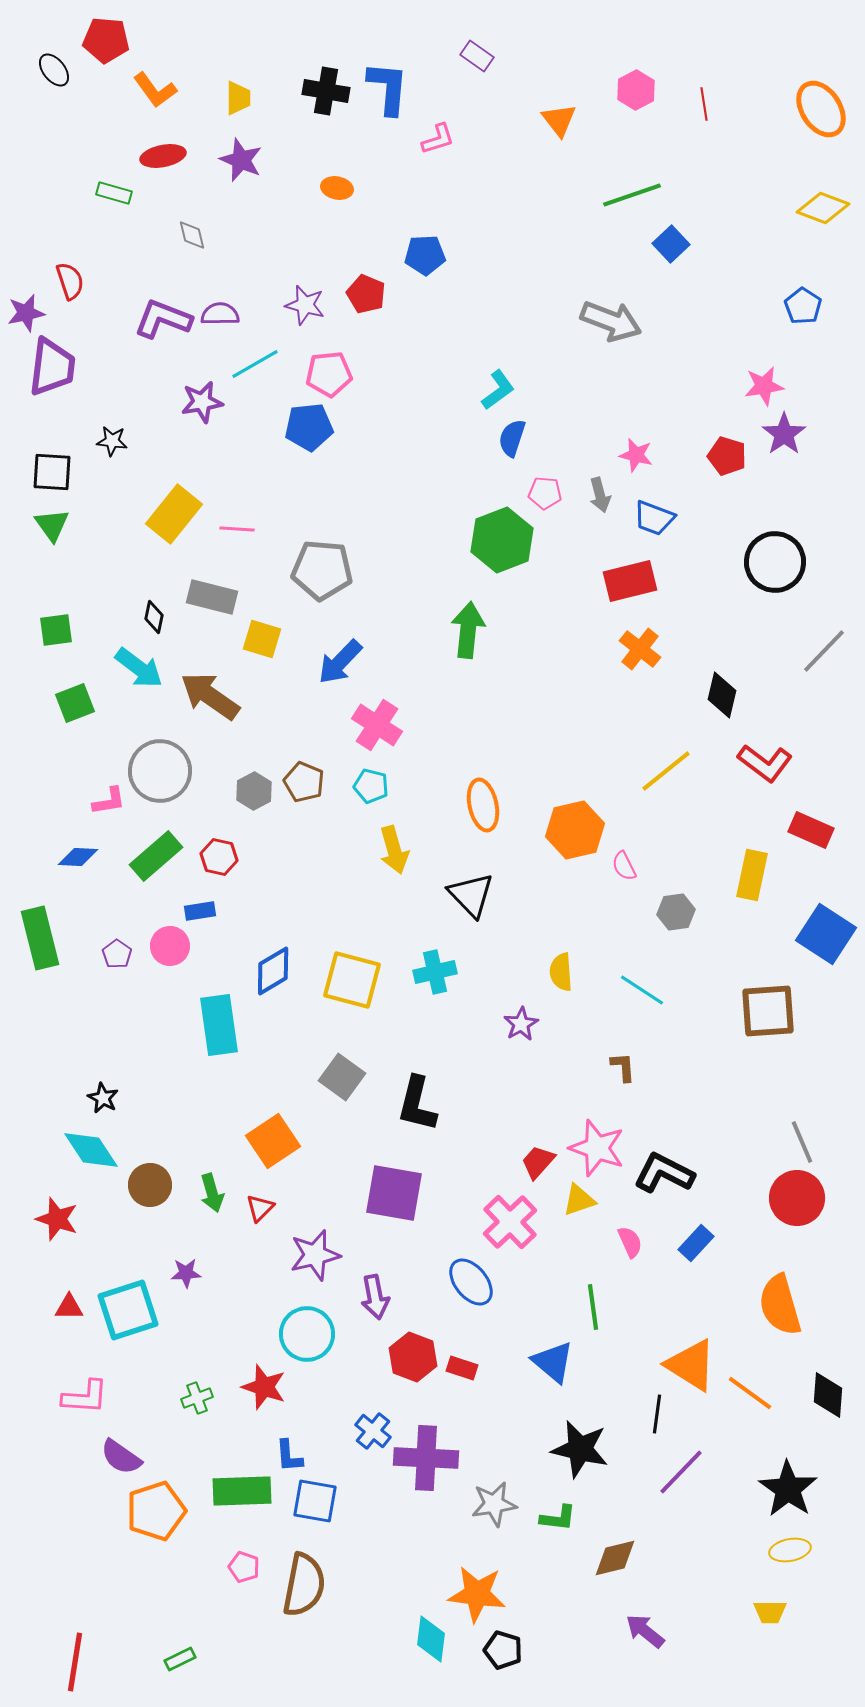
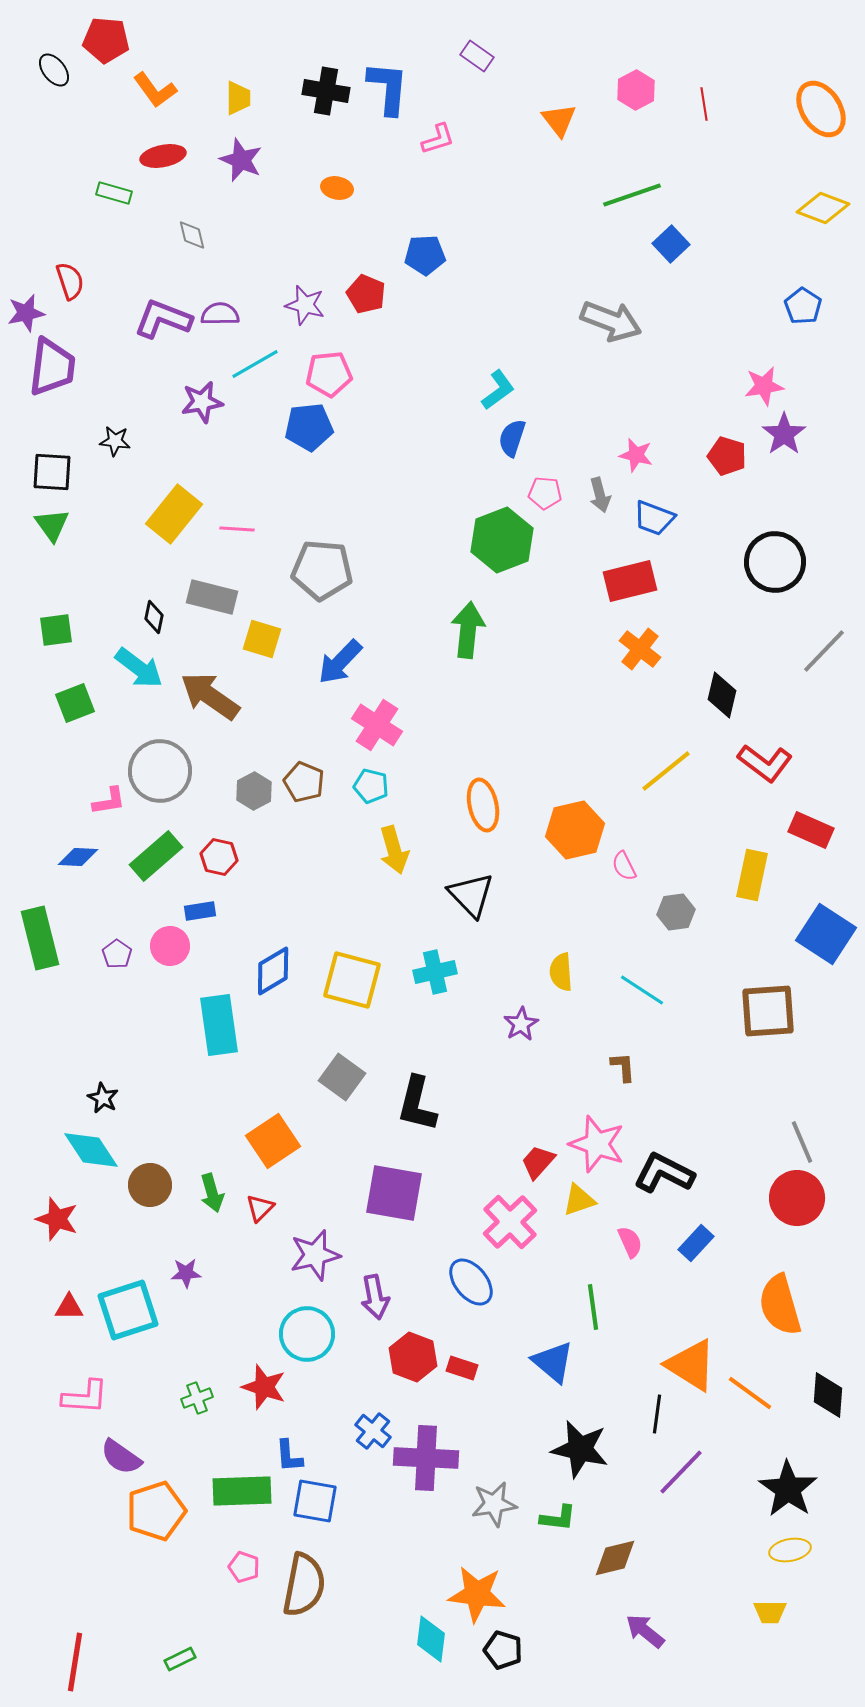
black star at (112, 441): moved 3 px right
pink star at (597, 1148): moved 4 px up
